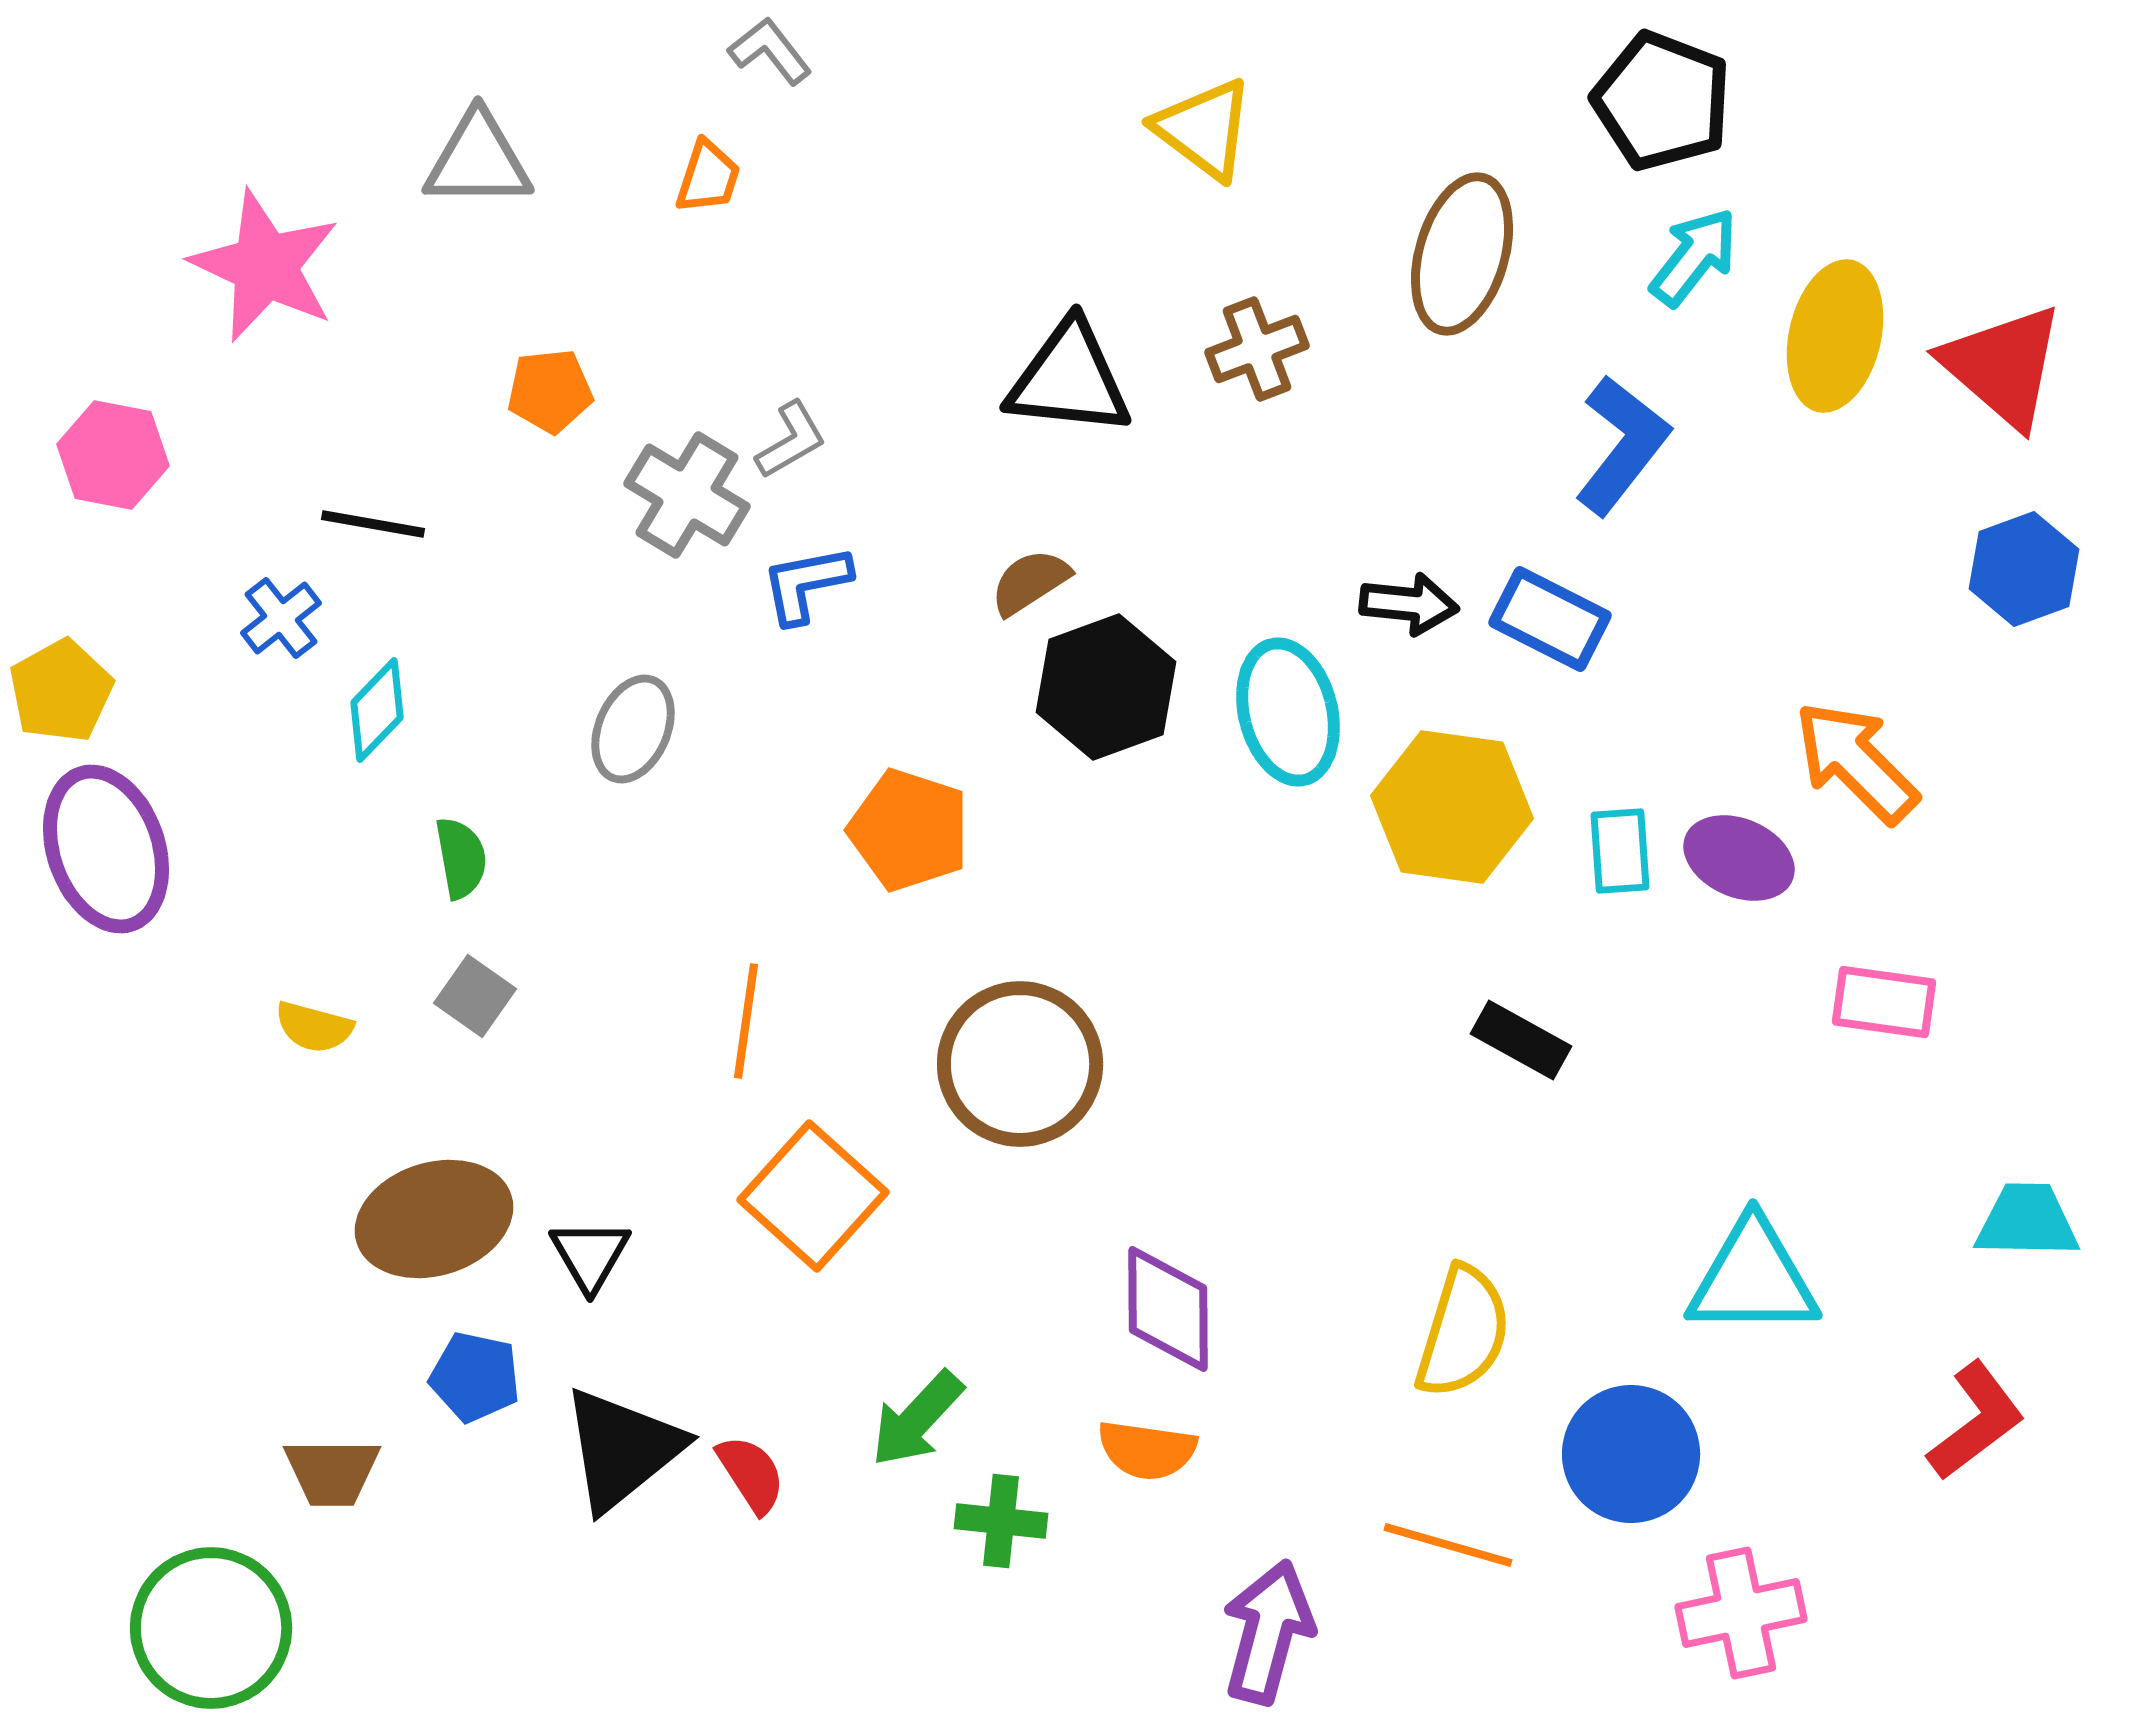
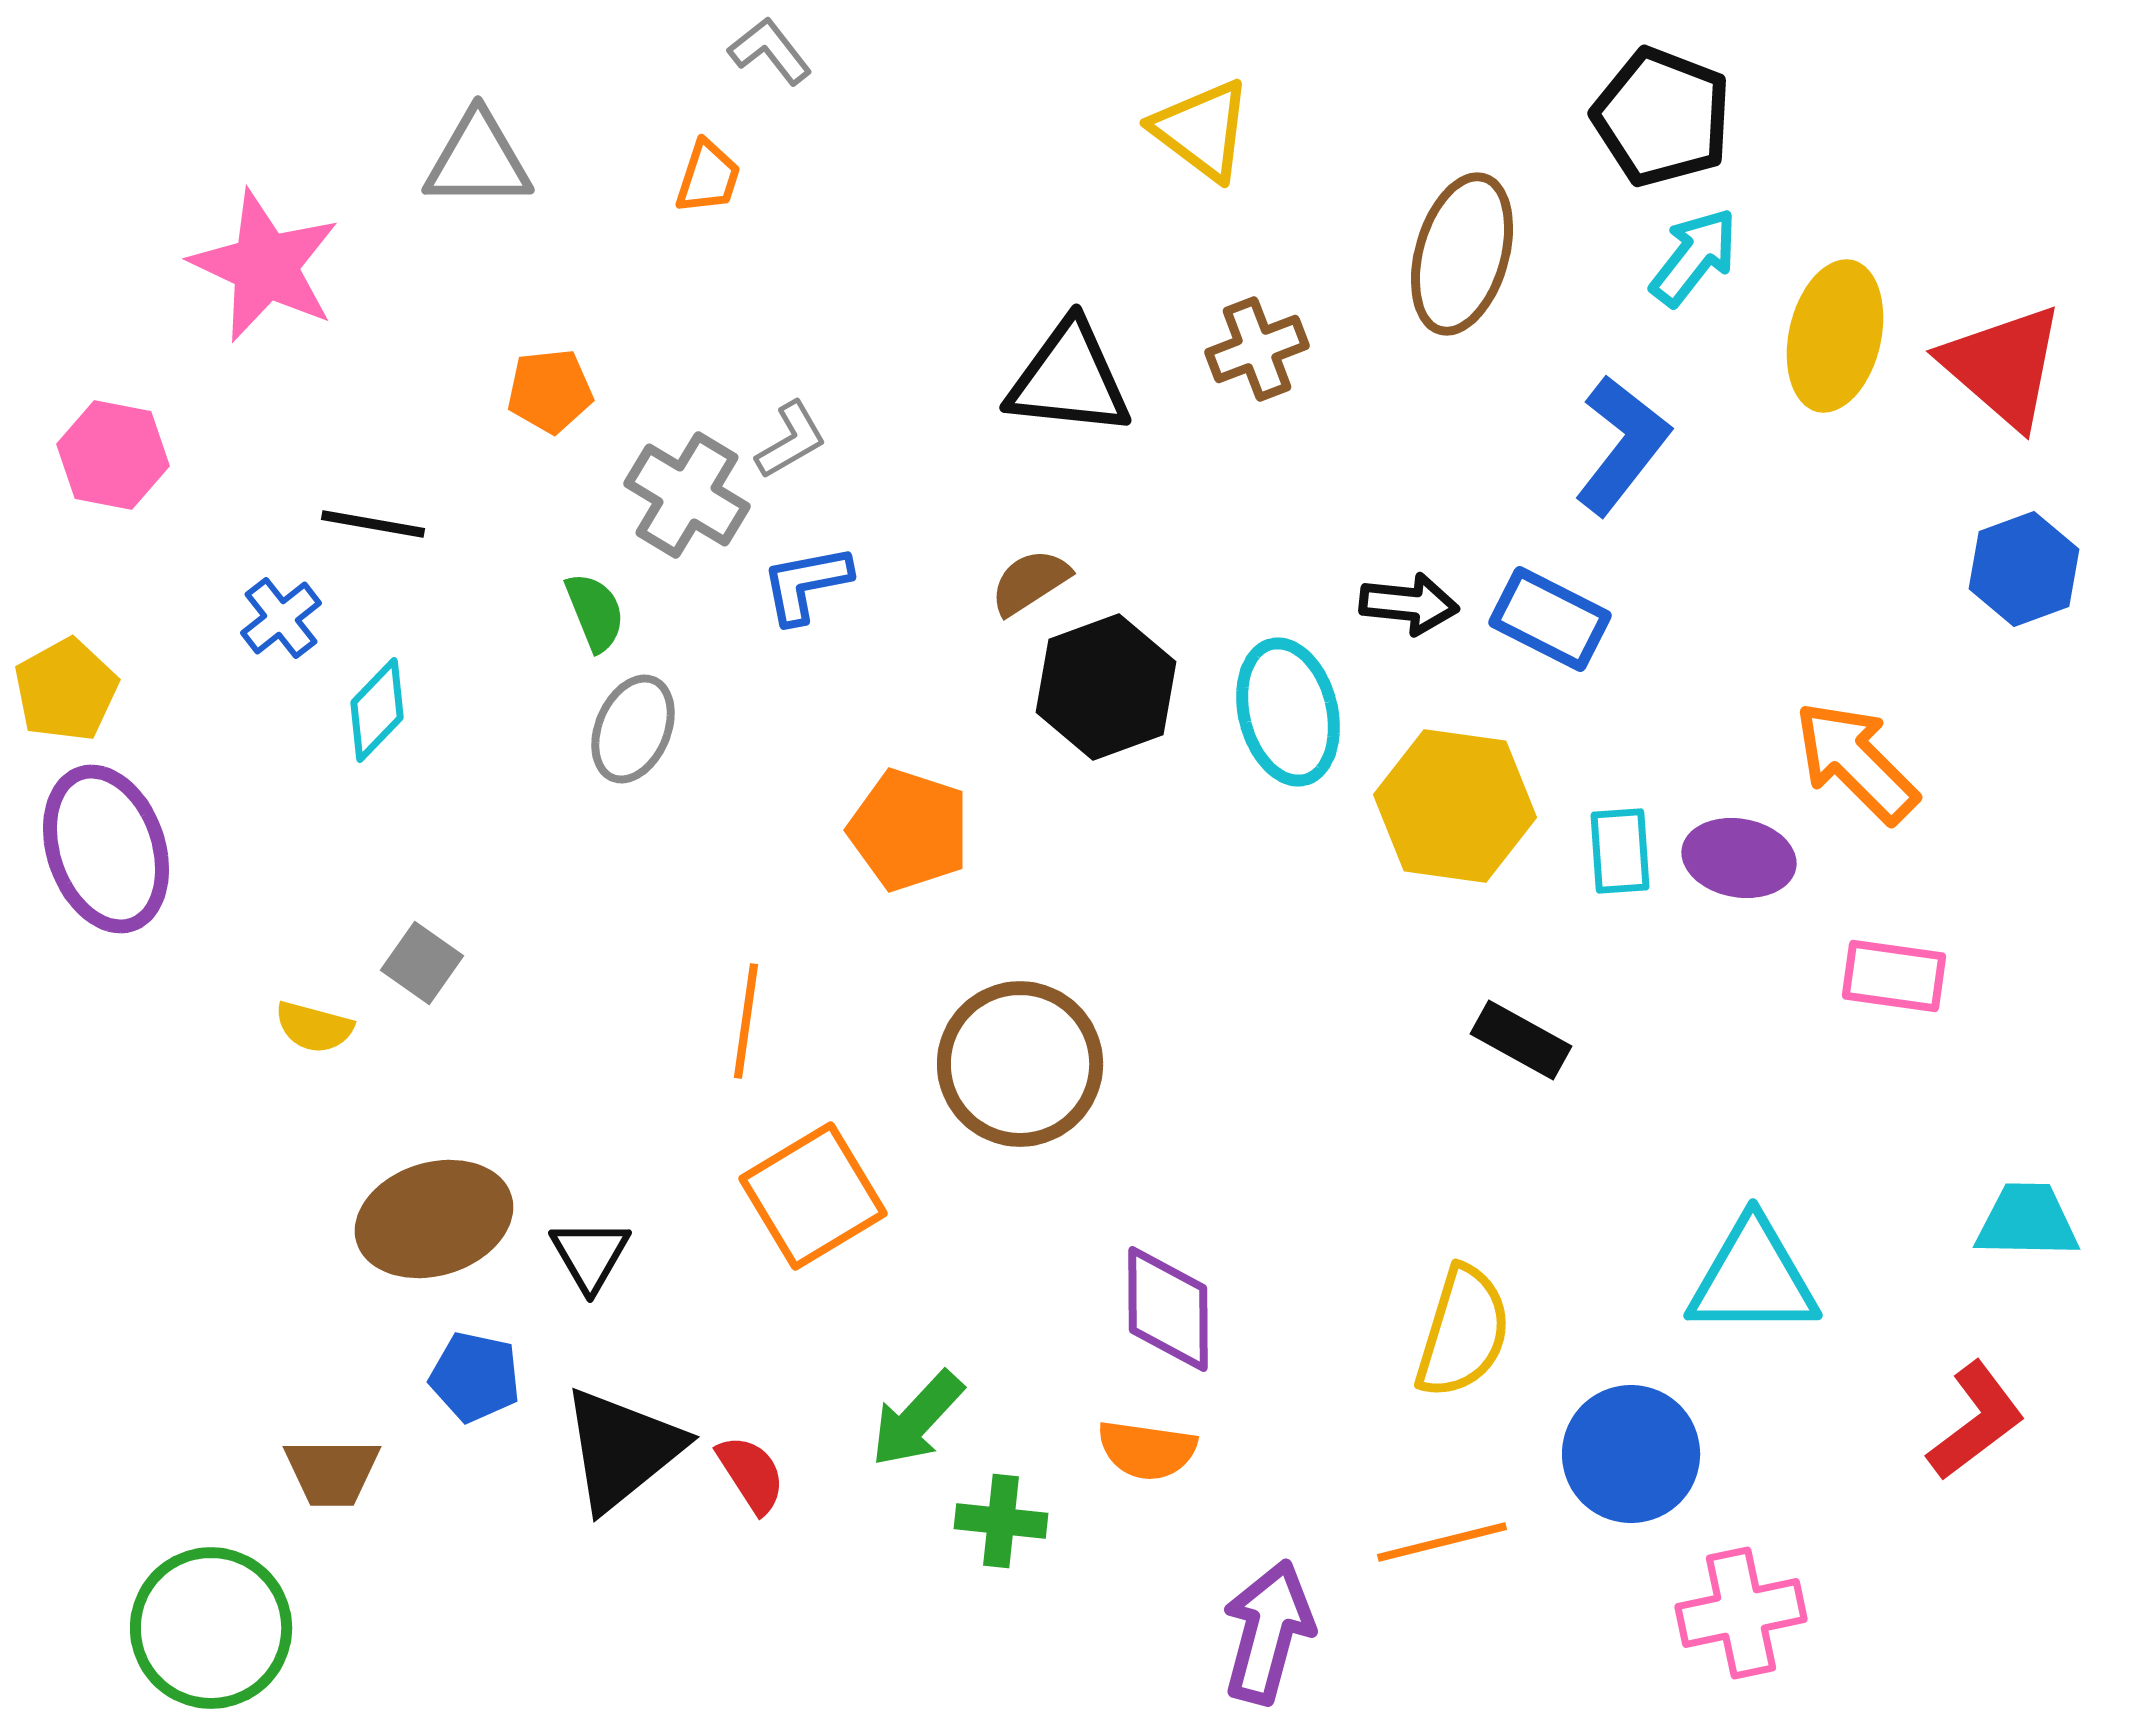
black pentagon at (1662, 101): moved 16 px down
yellow triangle at (1204, 129): moved 2 px left, 1 px down
yellow pentagon at (61, 691): moved 5 px right, 1 px up
yellow hexagon at (1452, 807): moved 3 px right, 1 px up
green semicircle at (461, 858): moved 134 px right, 246 px up; rotated 12 degrees counterclockwise
purple ellipse at (1739, 858): rotated 13 degrees counterclockwise
gray square at (475, 996): moved 53 px left, 33 px up
pink rectangle at (1884, 1002): moved 10 px right, 26 px up
orange square at (813, 1196): rotated 17 degrees clockwise
orange line at (1448, 1545): moved 6 px left, 3 px up; rotated 30 degrees counterclockwise
